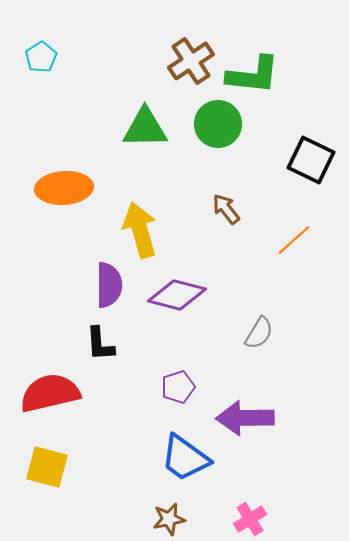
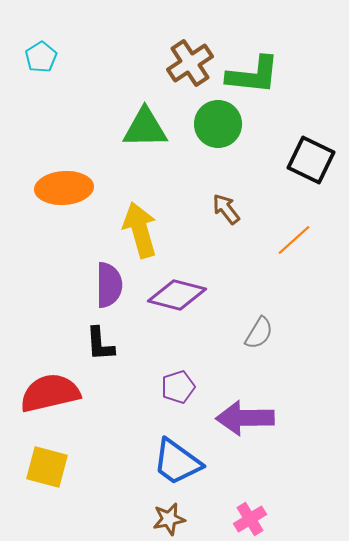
brown cross: moved 1 px left, 2 px down
blue trapezoid: moved 8 px left, 4 px down
